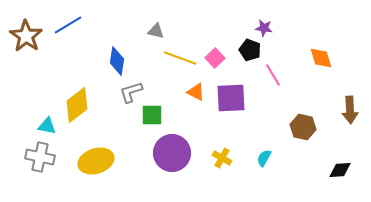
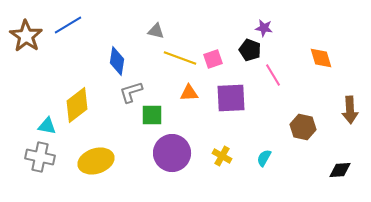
pink square: moved 2 px left, 1 px down; rotated 24 degrees clockwise
orange triangle: moved 7 px left, 1 px down; rotated 30 degrees counterclockwise
yellow cross: moved 2 px up
